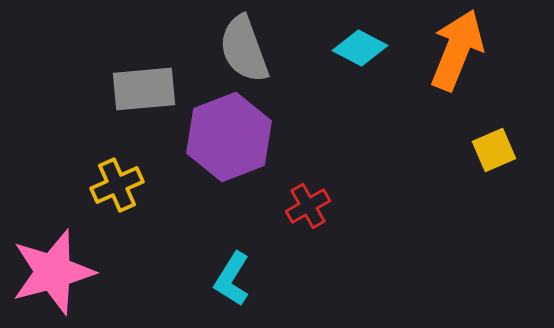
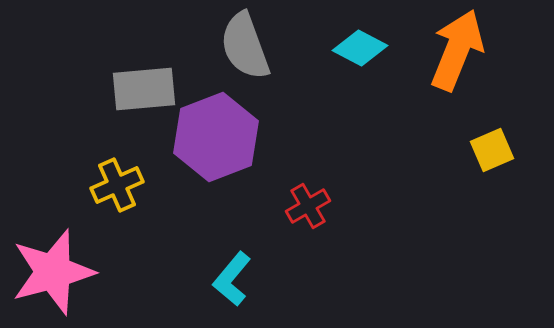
gray semicircle: moved 1 px right, 3 px up
purple hexagon: moved 13 px left
yellow square: moved 2 px left
cyan L-shape: rotated 8 degrees clockwise
